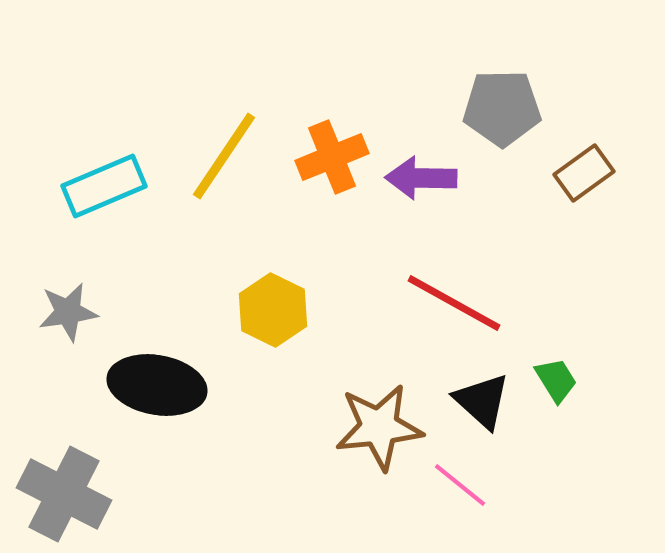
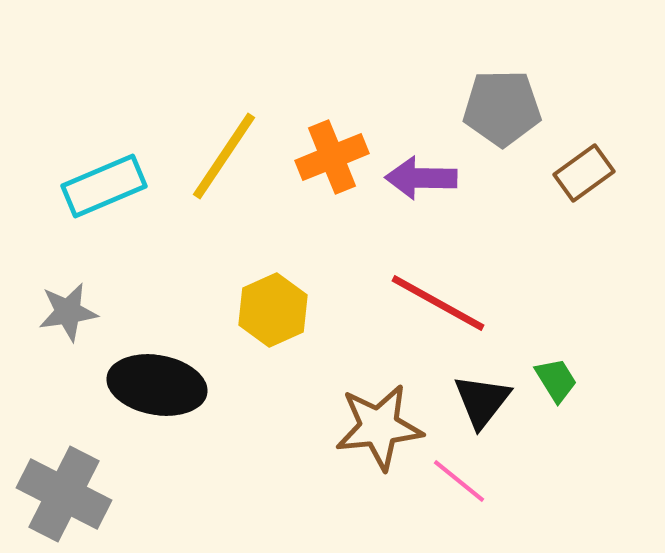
red line: moved 16 px left
yellow hexagon: rotated 10 degrees clockwise
black triangle: rotated 26 degrees clockwise
pink line: moved 1 px left, 4 px up
